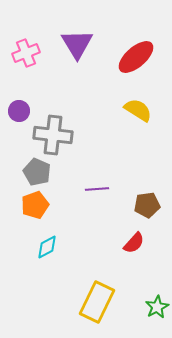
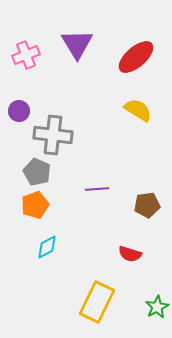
pink cross: moved 2 px down
red semicircle: moved 4 px left, 11 px down; rotated 65 degrees clockwise
